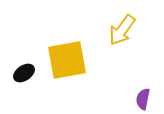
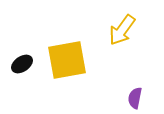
black ellipse: moved 2 px left, 9 px up
purple semicircle: moved 8 px left, 1 px up
